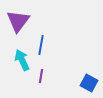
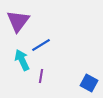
blue line: rotated 48 degrees clockwise
